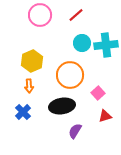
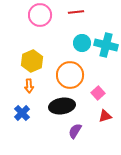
red line: moved 3 px up; rotated 35 degrees clockwise
cyan cross: rotated 20 degrees clockwise
blue cross: moved 1 px left, 1 px down
